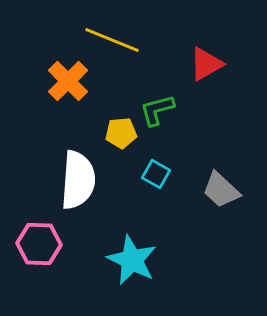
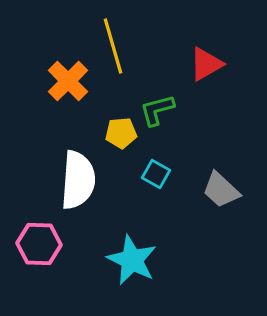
yellow line: moved 1 px right, 6 px down; rotated 52 degrees clockwise
